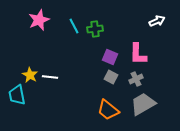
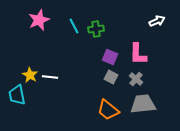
green cross: moved 1 px right
gray cross: rotated 24 degrees counterclockwise
gray trapezoid: rotated 24 degrees clockwise
